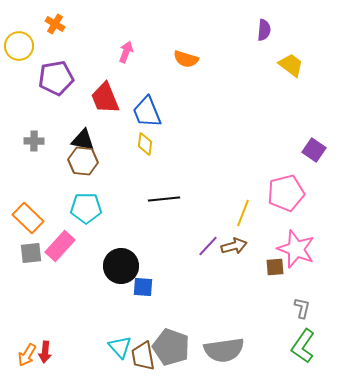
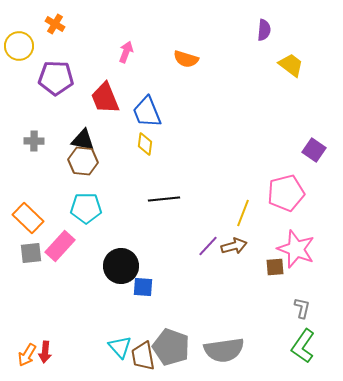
purple pentagon: rotated 12 degrees clockwise
